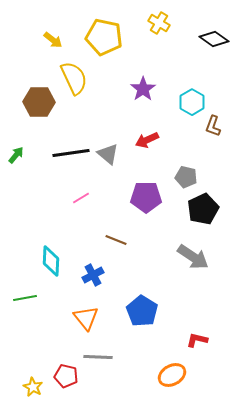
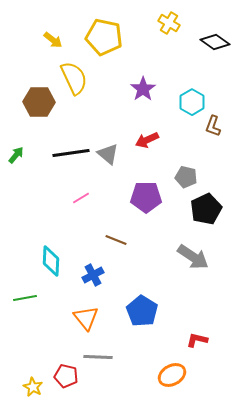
yellow cross: moved 10 px right
black diamond: moved 1 px right, 3 px down
black pentagon: moved 3 px right
